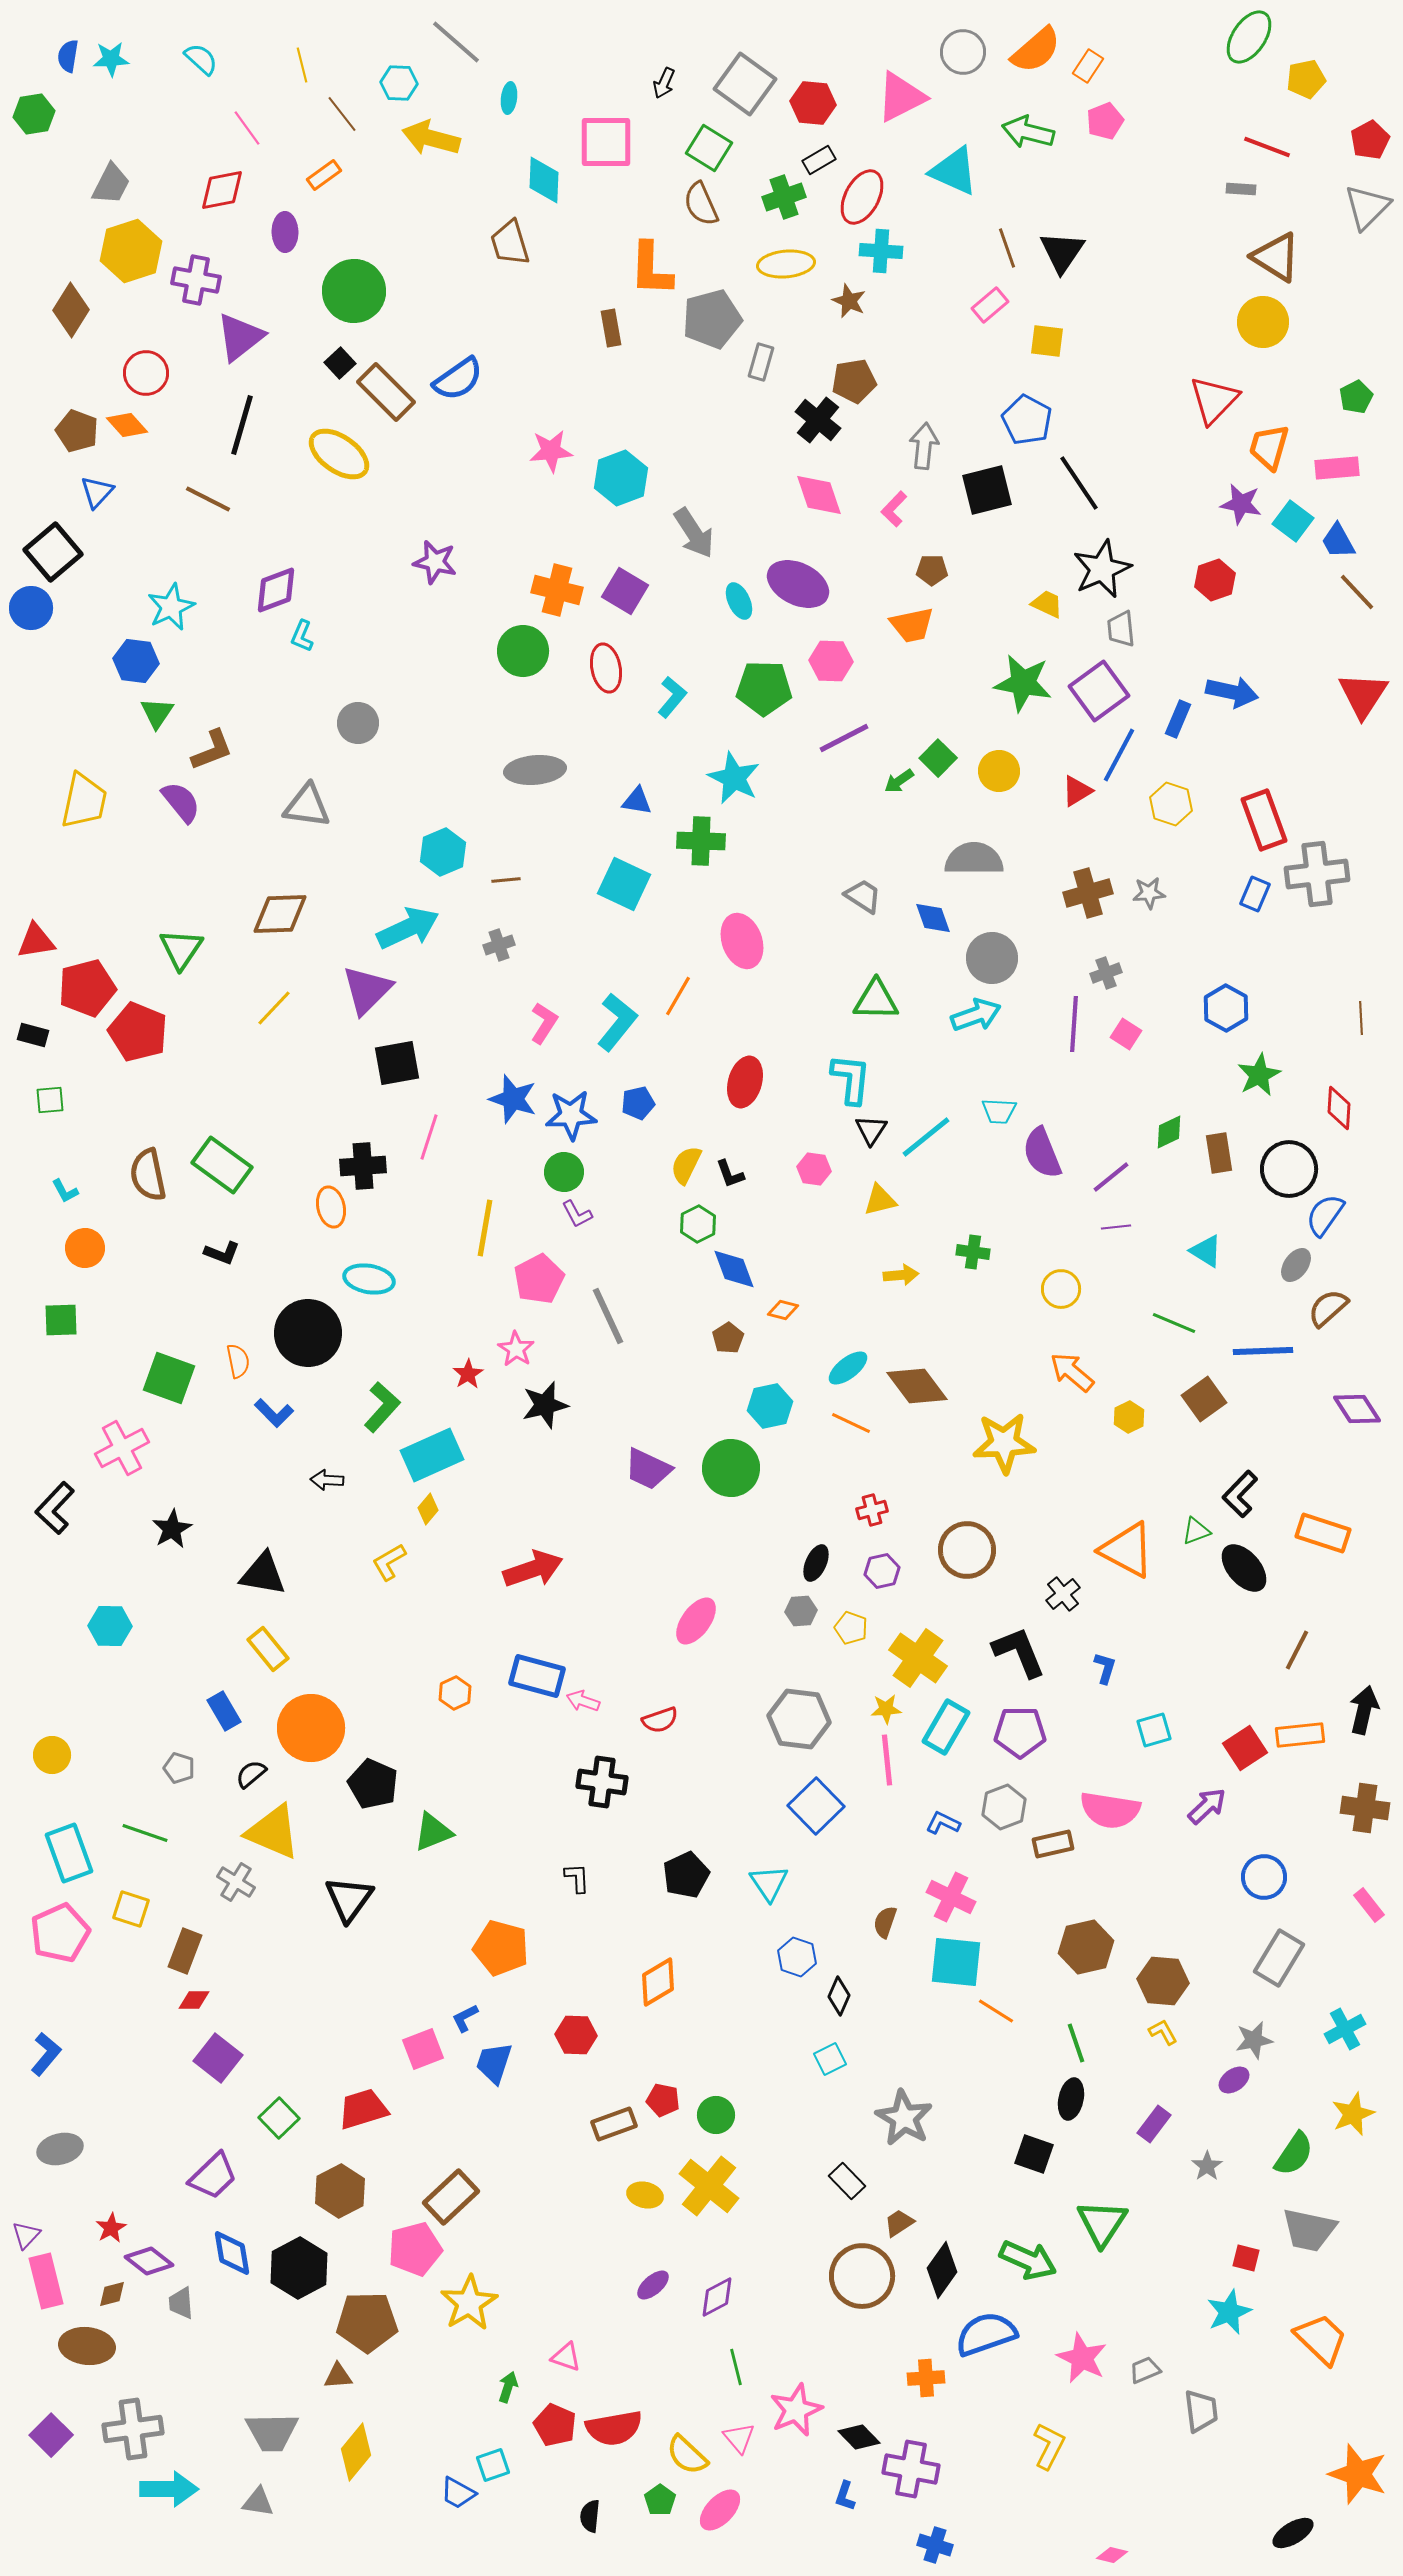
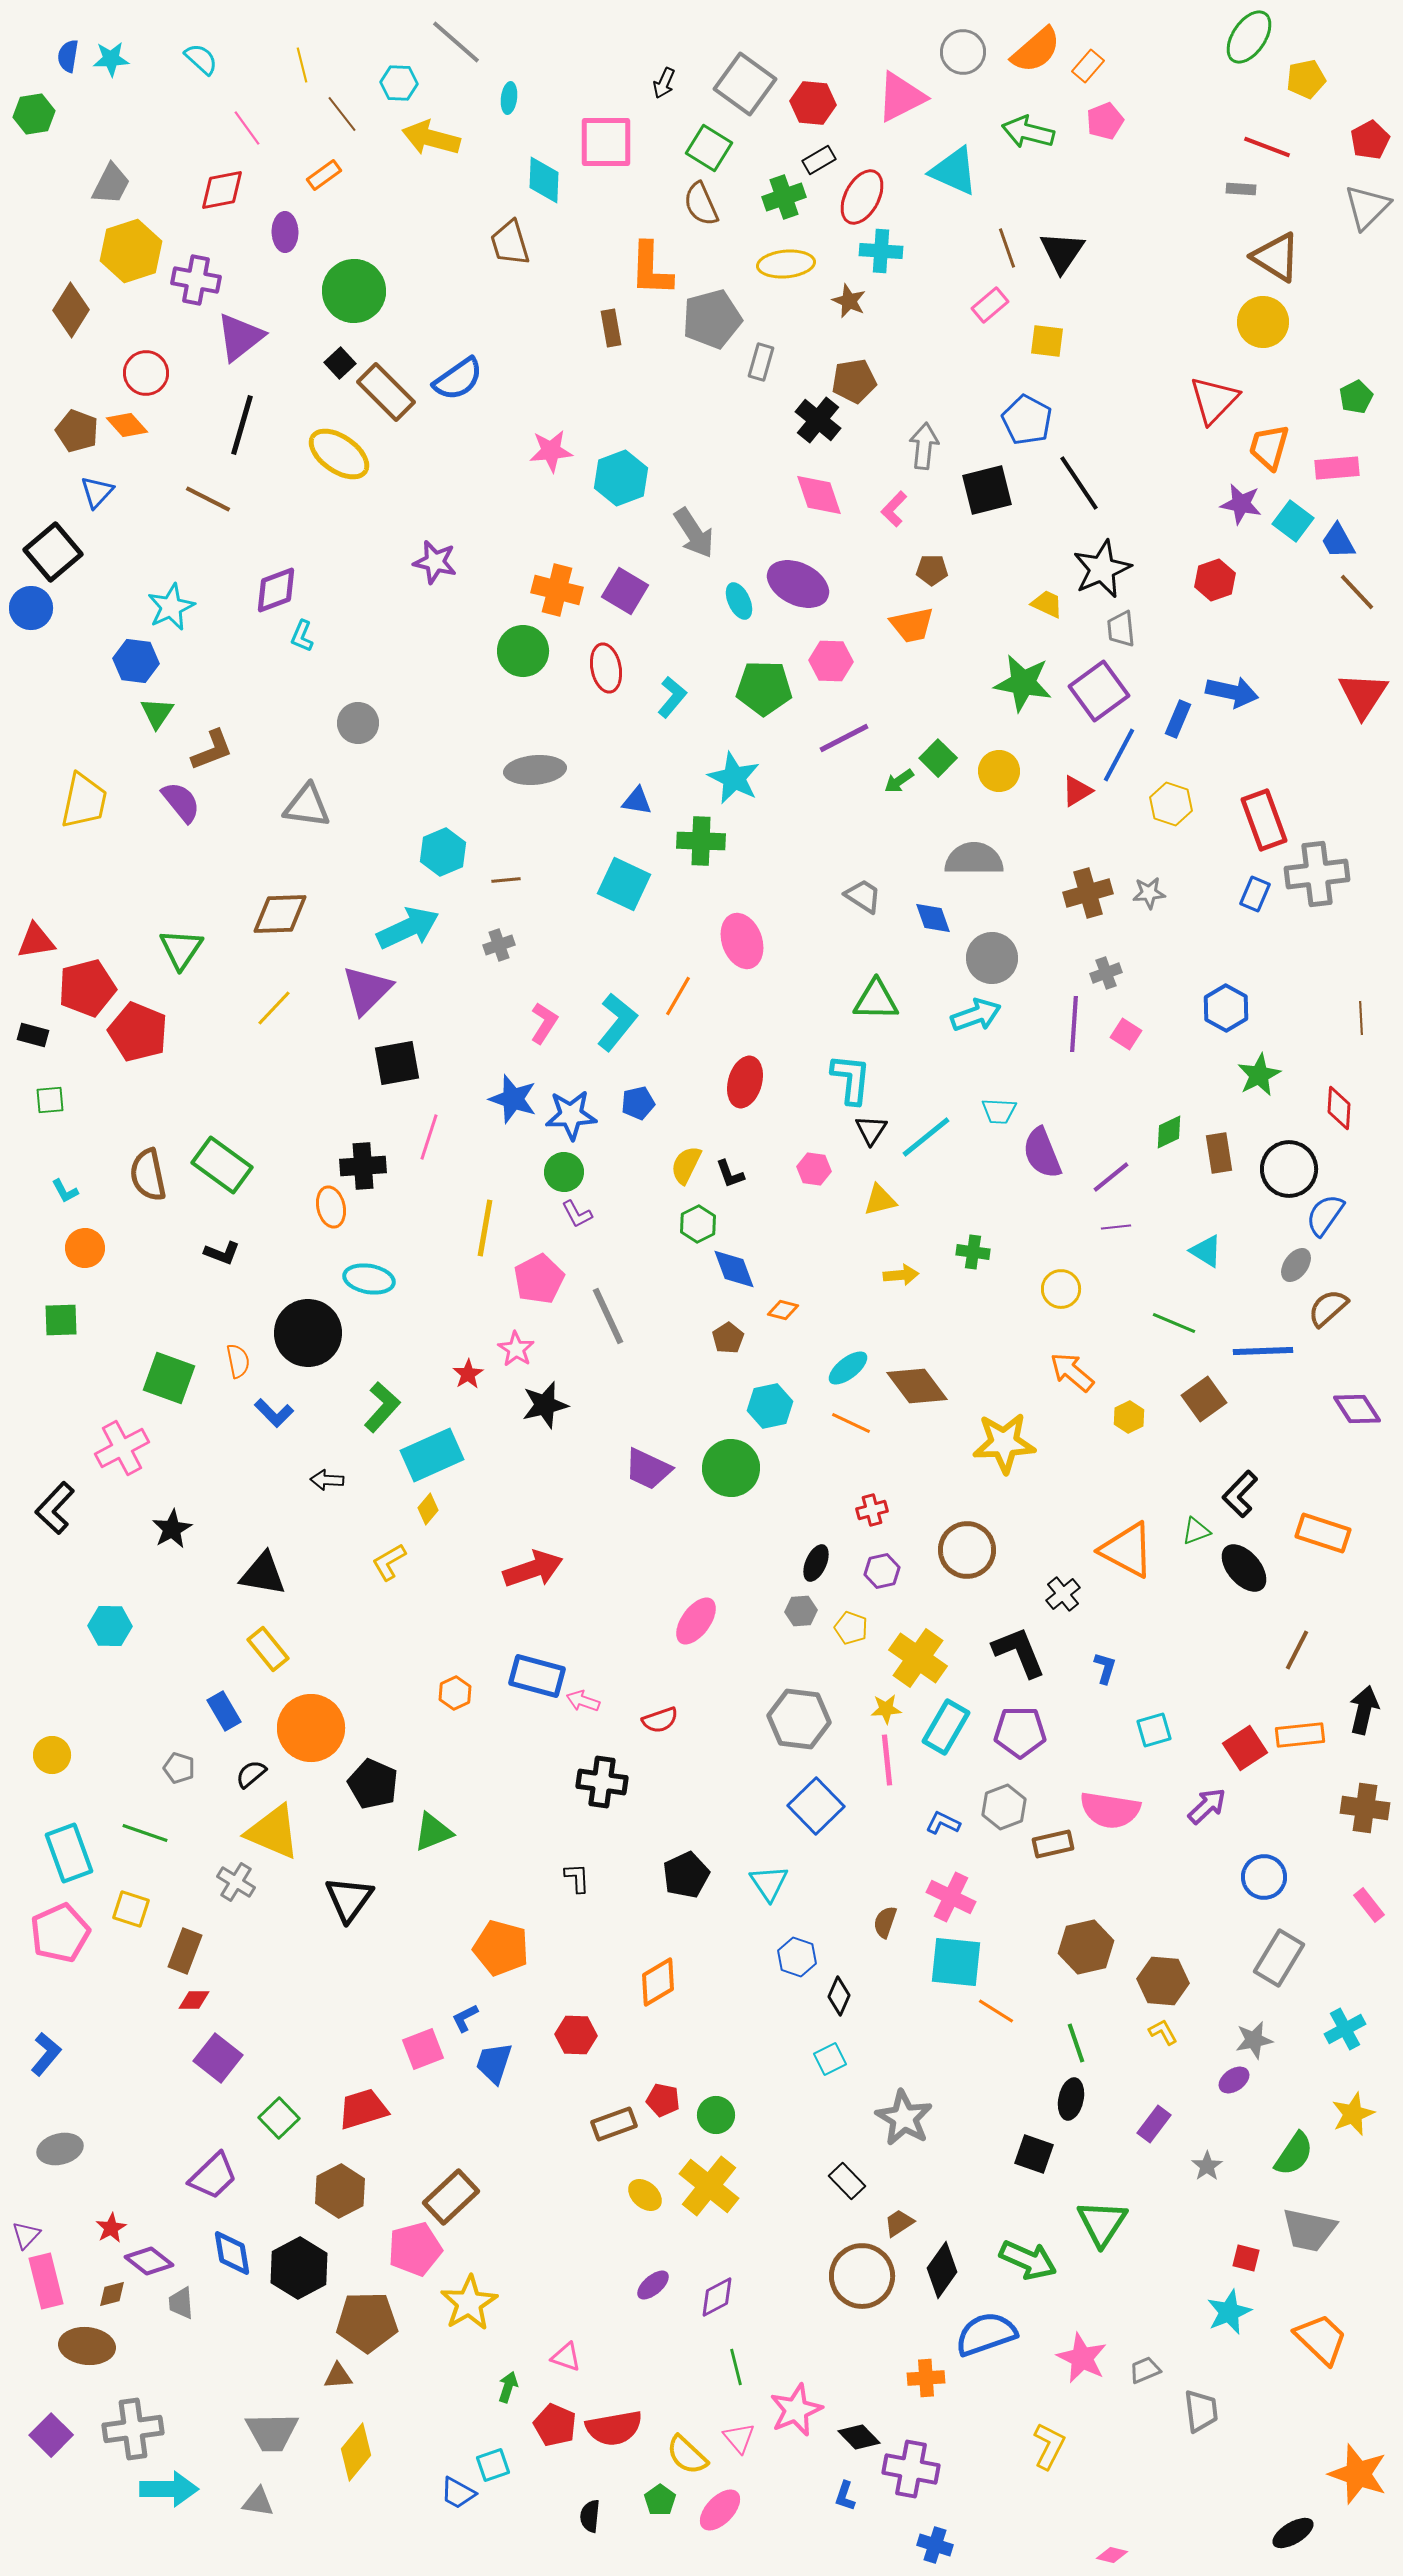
orange rectangle at (1088, 66): rotated 8 degrees clockwise
yellow ellipse at (645, 2195): rotated 28 degrees clockwise
